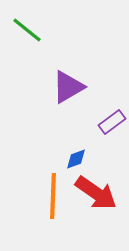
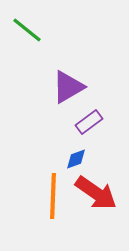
purple rectangle: moved 23 px left
